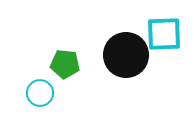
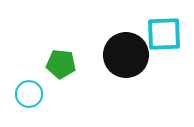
green pentagon: moved 4 px left
cyan circle: moved 11 px left, 1 px down
